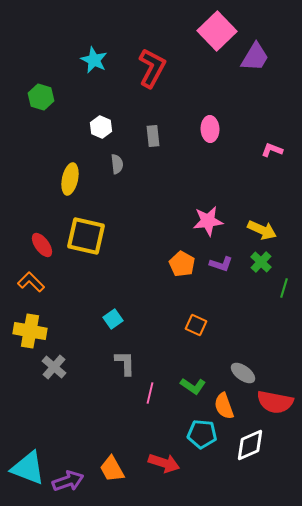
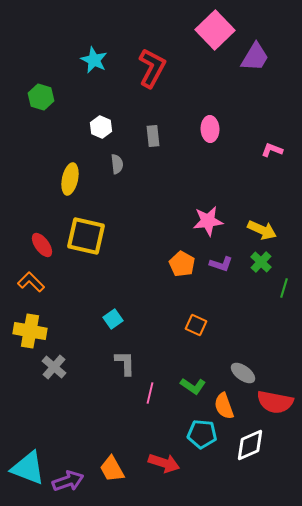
pink square: moved 2 px left, 1 px up
